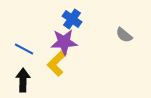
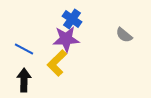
purple star: moved 2 px right, 3 px up
black arrow: moved 1 px right
